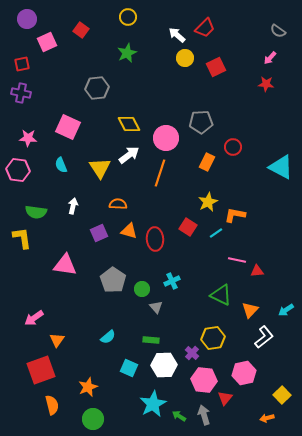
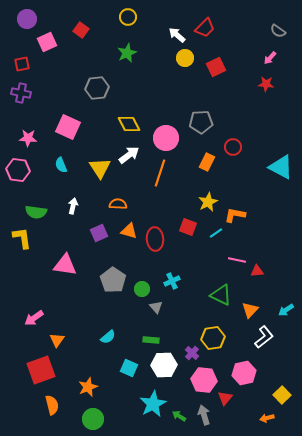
red square at (188, 227): rotated 12 degrees counterclockwise
